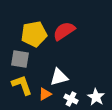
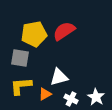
gray square: moved 1 px up
yellow L-shape: moved 1 px left, 1 px down; rotated 75 degrees counterclockwise
